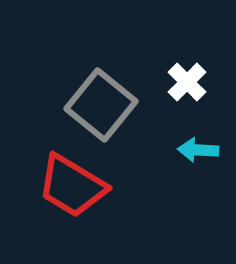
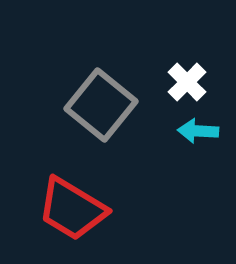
cyan arrow: moved 19 px up
red trapezoid: moved 23 px down
